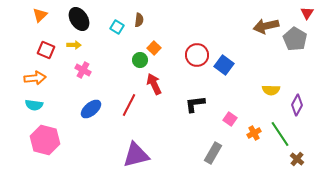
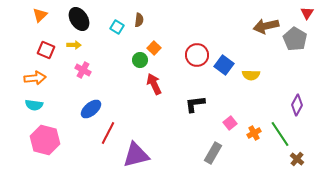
yellow semicircle: moved 20 px left, 15 px up
red line: moved 21 px left, 28 px down
pink square: moved 4 px down; rotated 16 degrees clockwise
